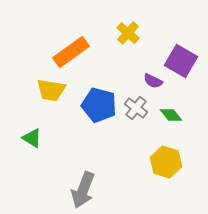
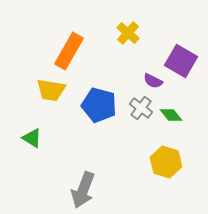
orange rectangle: moved 2 px left, 1 px up; rotated 24 degrees counterclockwise
gray cross: moved 5 px right
